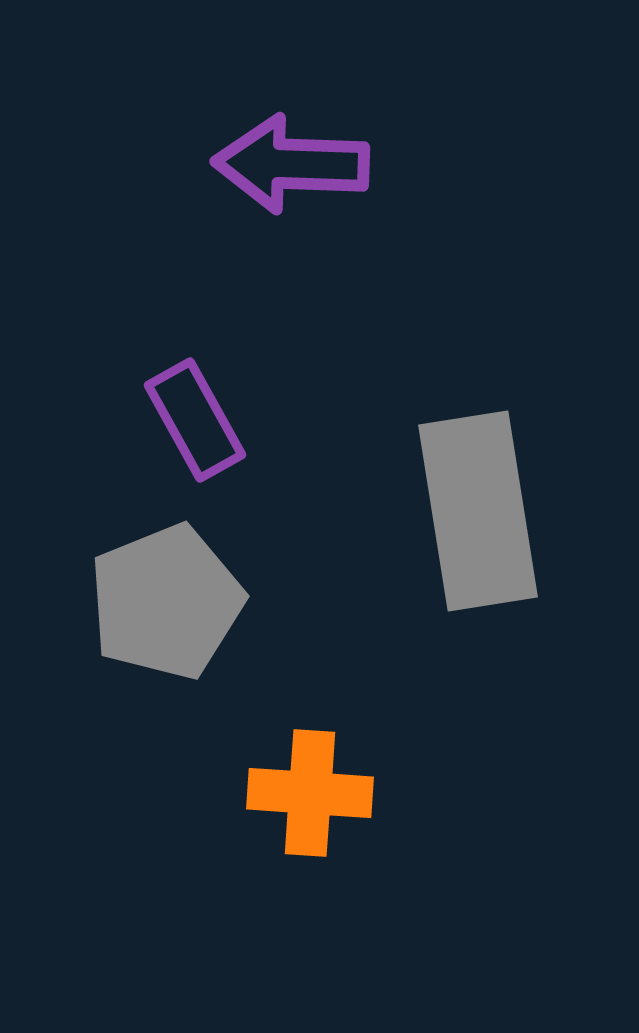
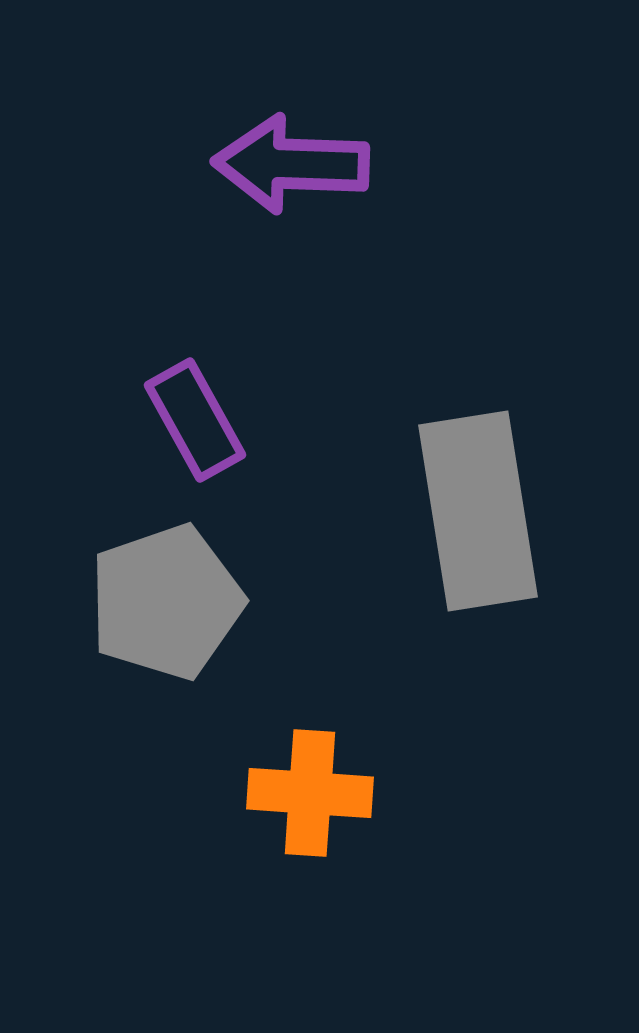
gray pentagon: rotated 3 degrees clockwise
